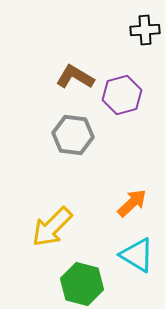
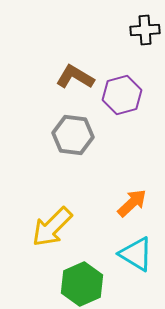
cyan triangle: moved 1 px left, 1 px up
green hexagon: rotated 21 degrees clockwise
